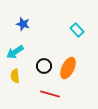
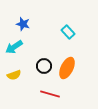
cyan rectangle: moved 9 px left, 2 px down
cyan arrow: moved 1 px left, 5 px up
orange ellipse: moved 1 px left
yellow semicircle: moved 1 px left, 1 px up; rotated 104 degrees counterclockwise
